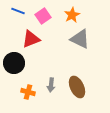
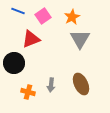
orange star: moved 2 px down
gray triangle: rotated 35 degrees clockwise
brown ellipse: moved 4 px right, 3 px up
